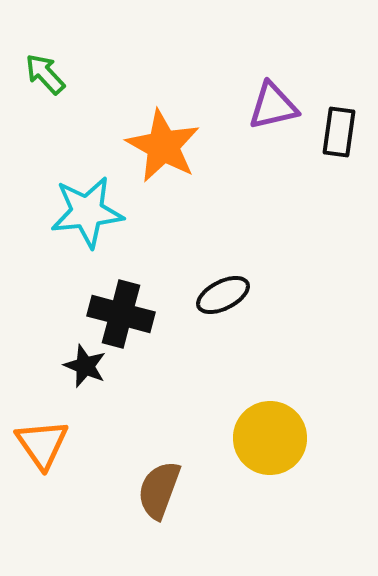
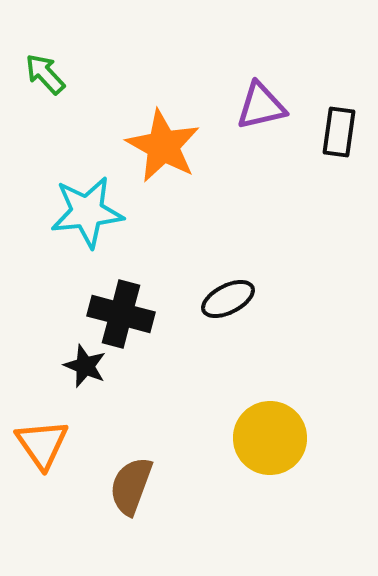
purple triangle: moved 12 px left
black ellipse: moved 5 px right, 4 px down
brown semicircle: moved 28 px left, 4 px up
